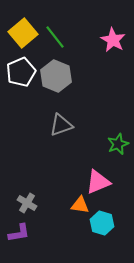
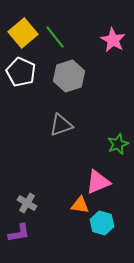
white pentagon: rotated 24 degrees counterclockwise
gray hexagon: moved 13 px right; rotated 20 degrees clockwise
